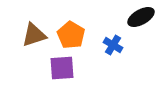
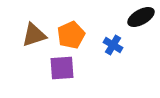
orange pentagon: rotated 16 degrees clockwise
